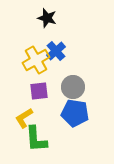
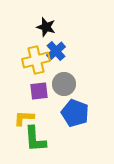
black star: moved 1 px left, 9 px down
yellow cross: rotated 16 degrees clockwise
gray circle: moved 9 px left, 3 px up
blue pentagon: rotated 12 degrees clockwise
yellow L-shape: rotated 35 degrees clockwise
green L-shape: moved 1 px left
